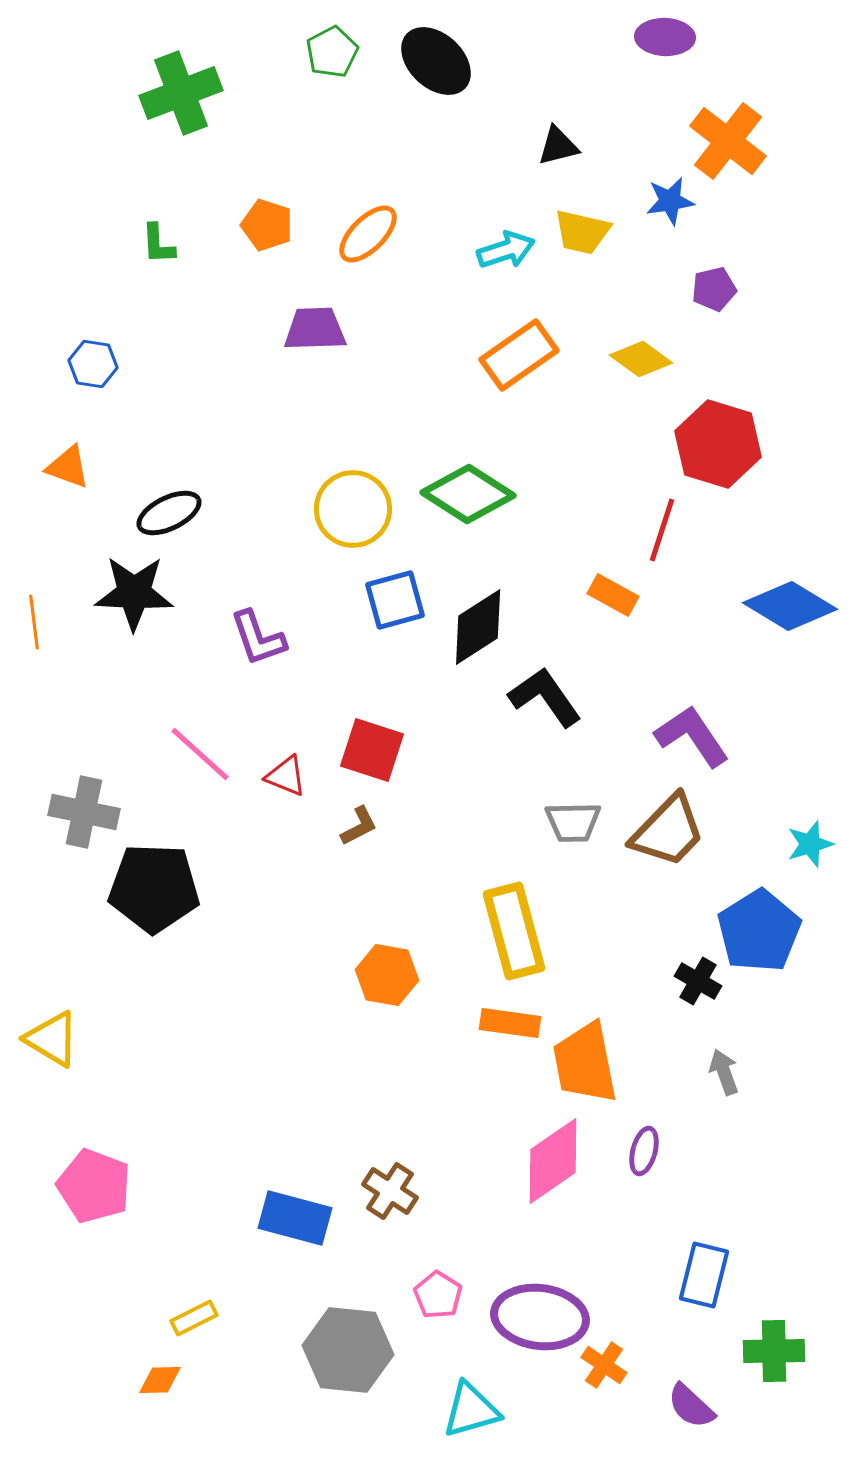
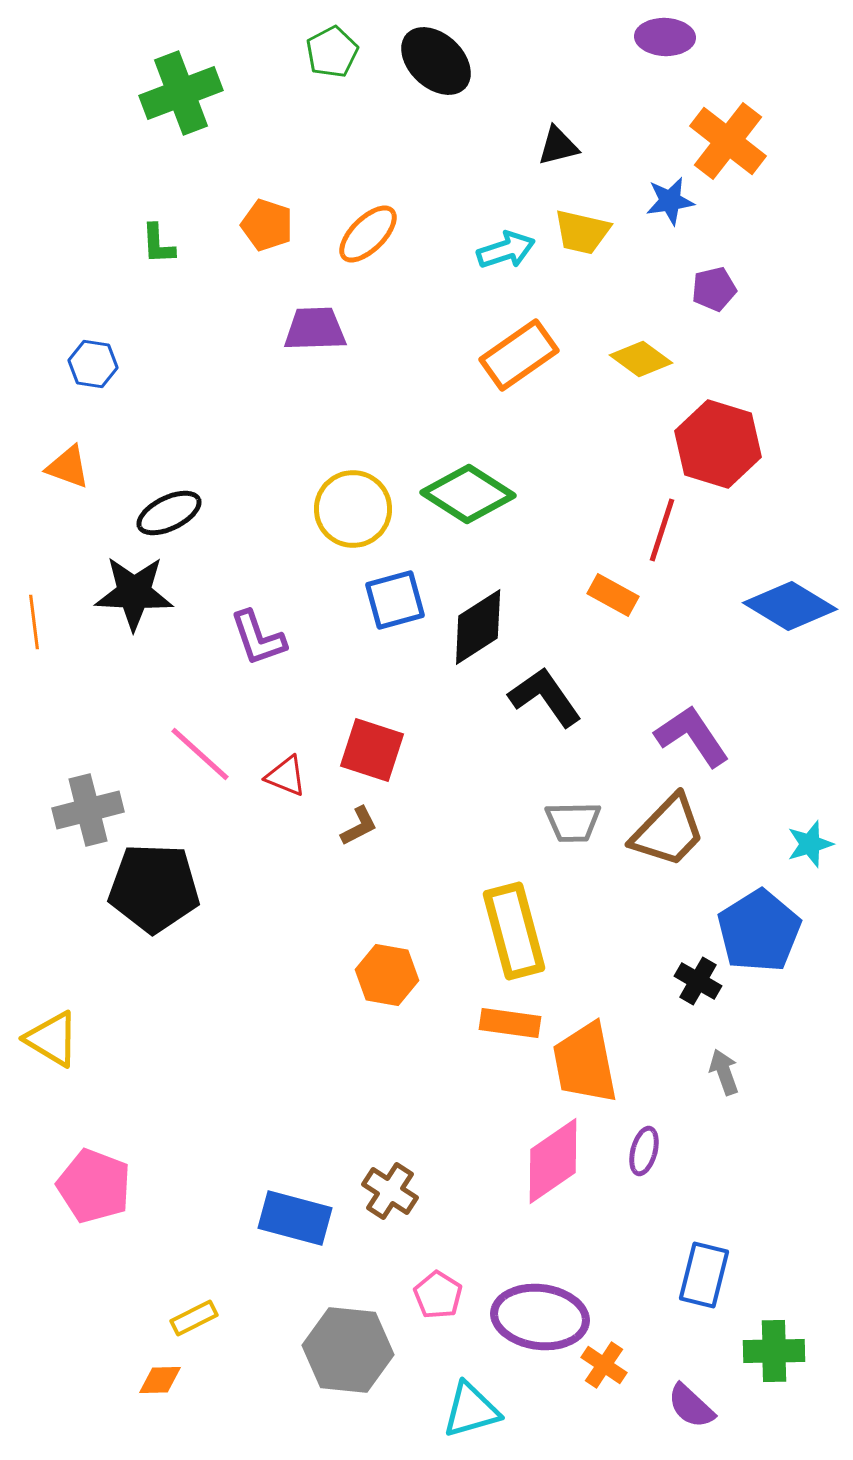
gray cross at (84, 812): moved 4 px right, 2 px up; rotated 26 degrees counterclockwise
